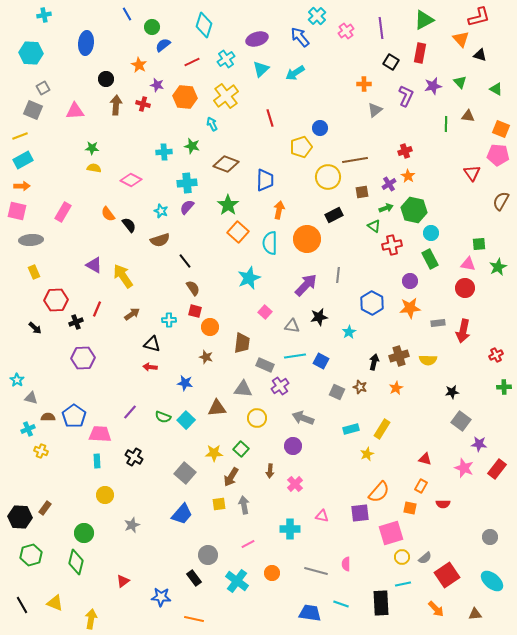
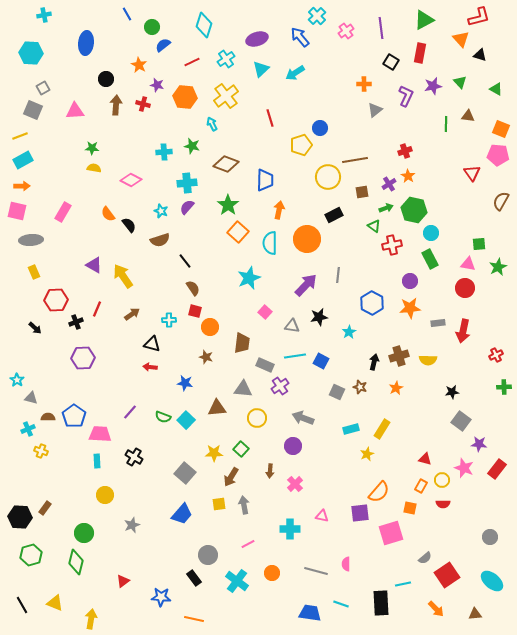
yellow pentagon at (301, 147): moved 2 px up
yellow circle at (402, 557): moved 40 px right, 77 px up
